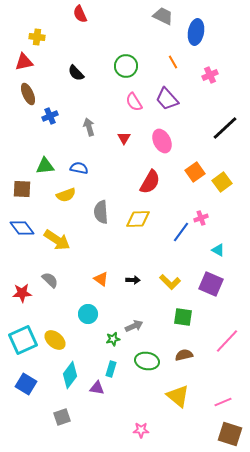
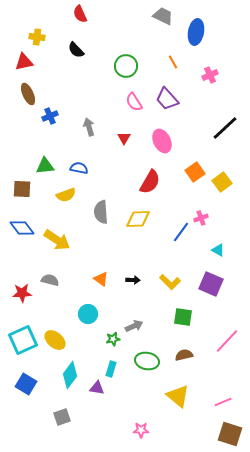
black semicircle at (76, 73): moved 23 px up
gray semicircle at (50, 280): rotated 30 degrees counterclockwise
